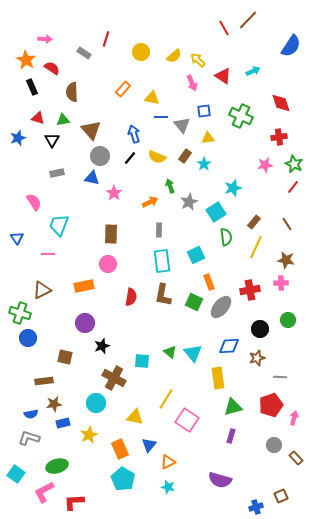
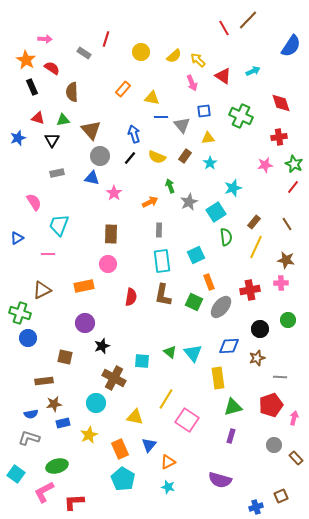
cyan star at (204, 164): moved 6 px right, 1 px up
blue triangle at (17, 238): rotated 32 degrees clockwise
